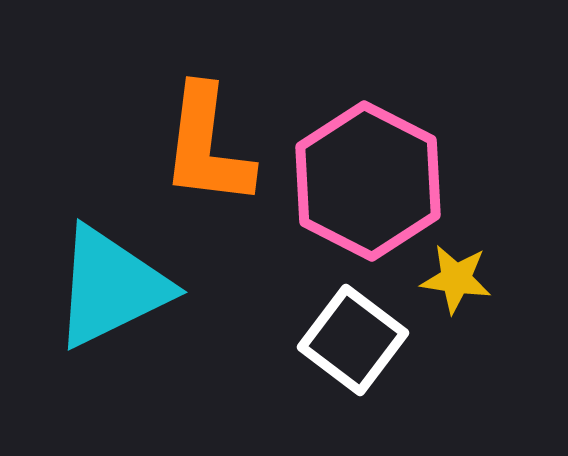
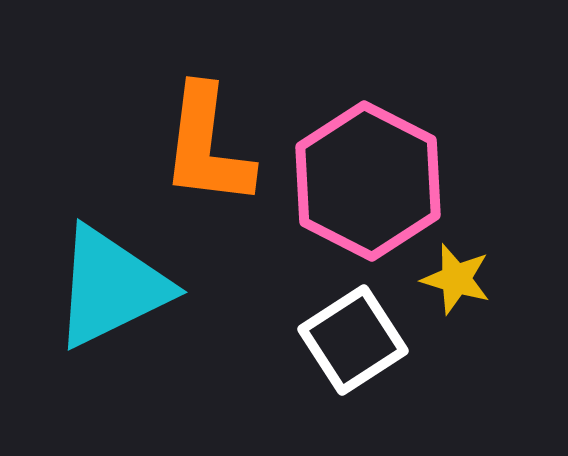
yellow star: rotated 8 degrees clockwise
white square: rotated 20 degrees clockwise
